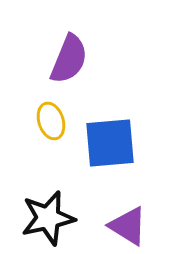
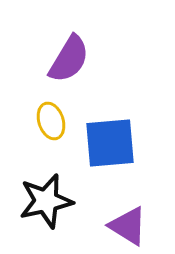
purple semicircle: rotated 9 degrees clockwise
black star: moved 2 px left, 17 px up
